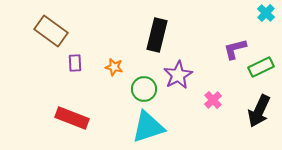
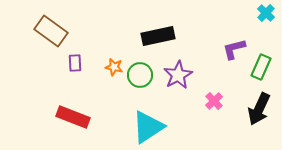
black rectangle: moved 1 px right, 1 px down; rotated 64 degrees clockwise
purple L-shape: moved 1 px left
green rectangle: rotated 40 degrees counterclockwise
green circle: moved 4 px left, 14 px up
pink cross: moved 1 px right, 1 px down
black arrow: moved 2 px up
red rectangle: moved 1 px right, 1 px up
cyan triangle: rotated 15 degrees counterclockwise
